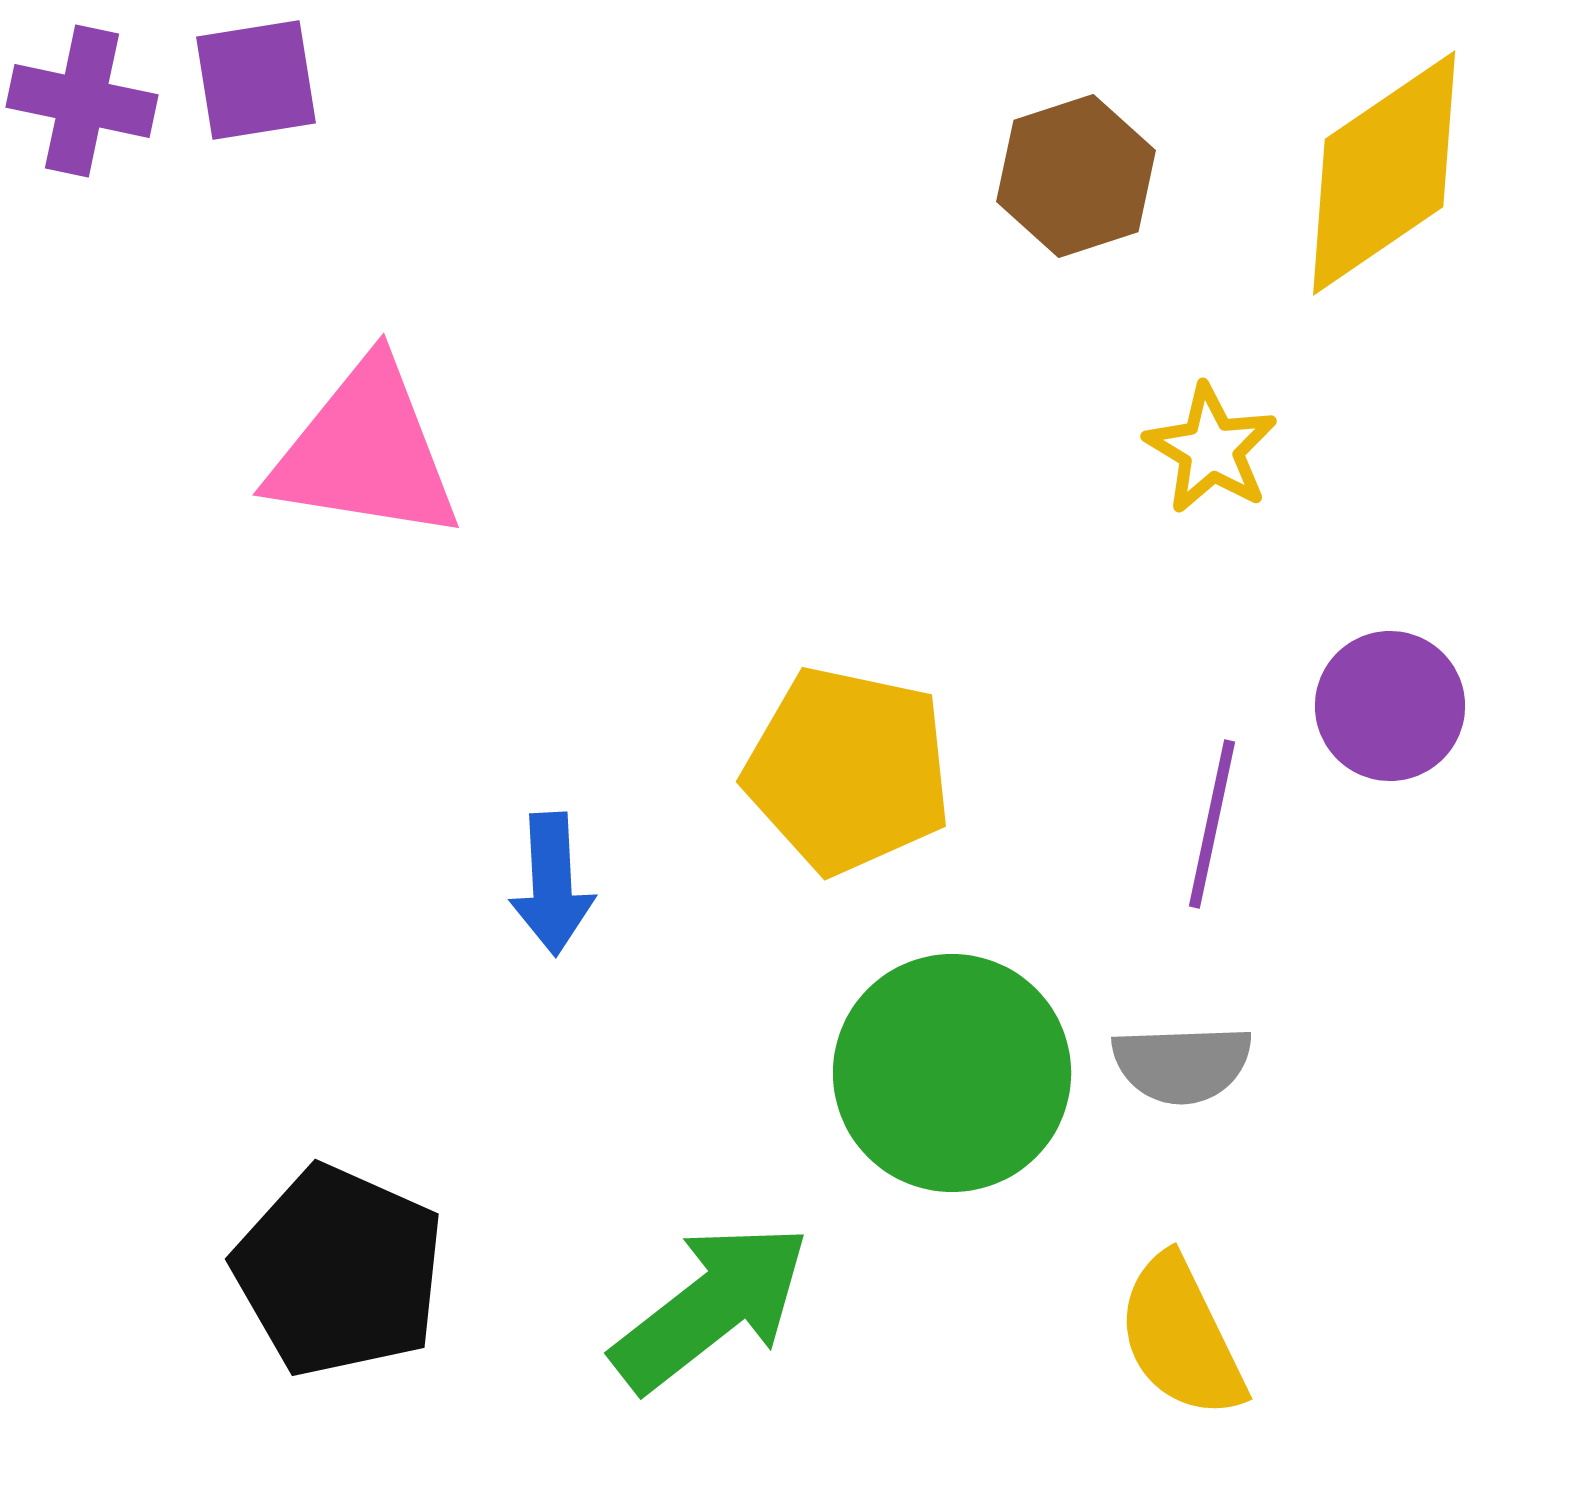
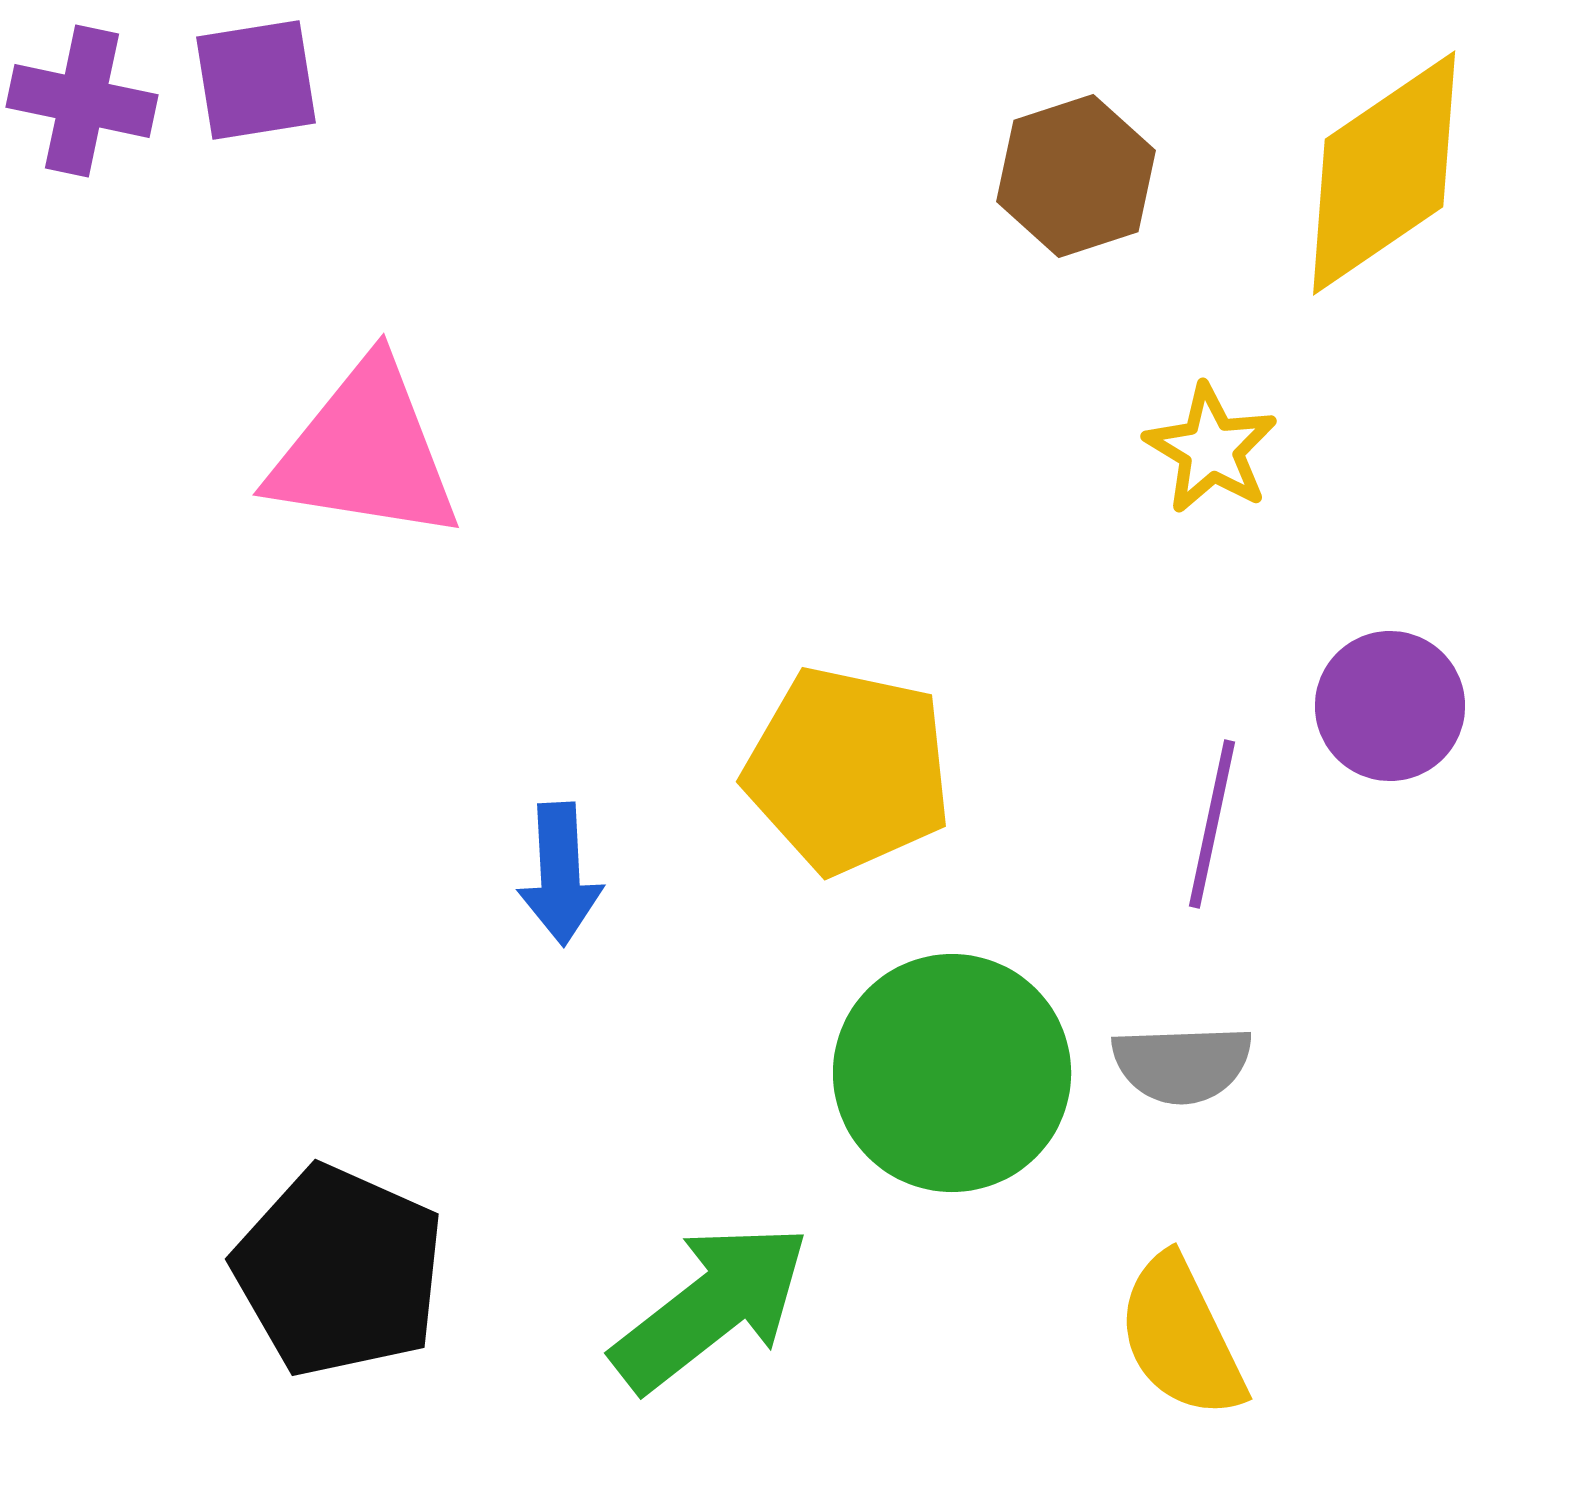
blue arrow: moved 8 px right, 10 px up
